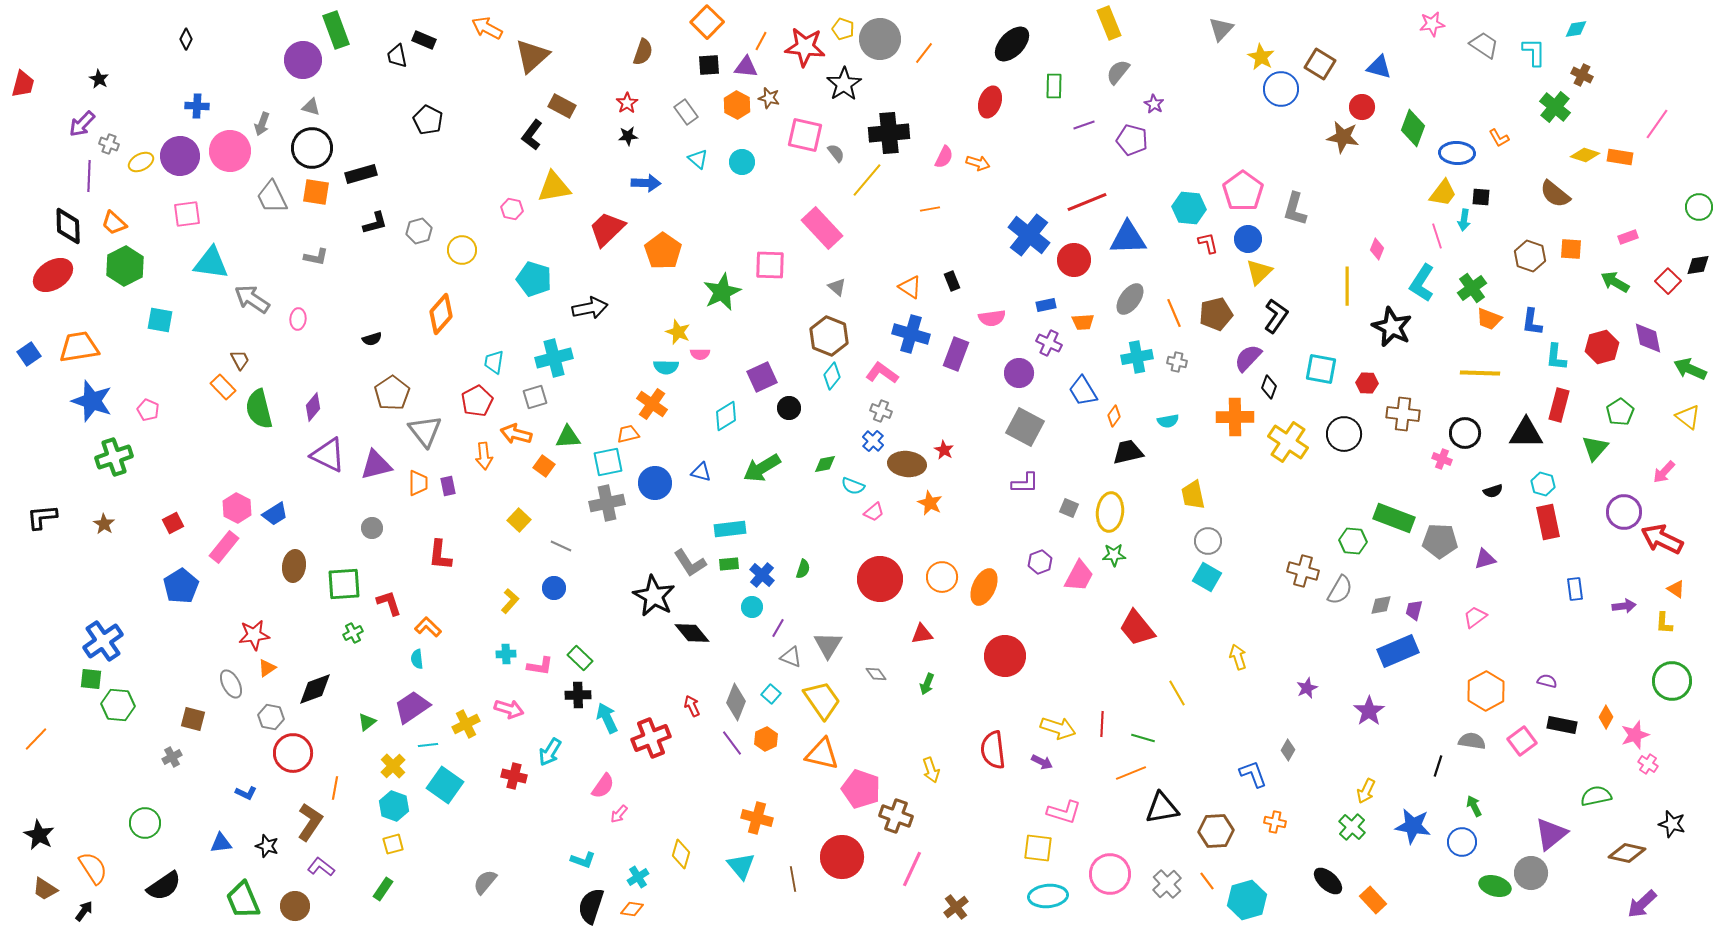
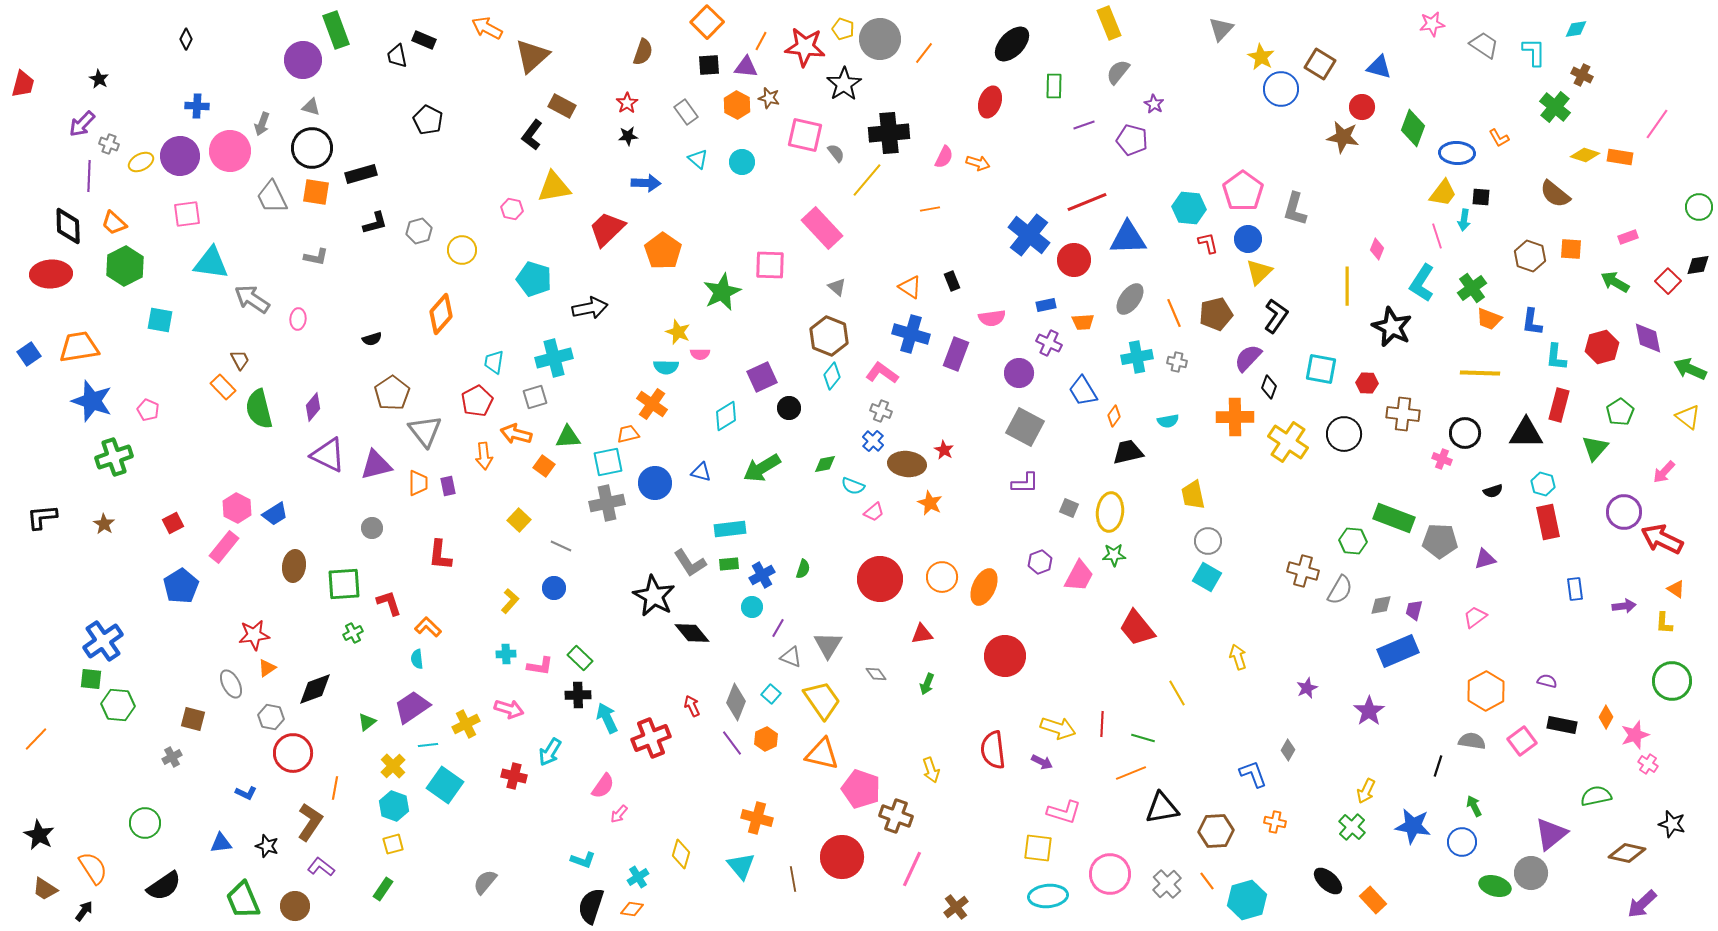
red ellipse at (53, 275): moved 2 px left, 1 px up; rotated 30 degrees clockwise
blue cross at (762, 575): rotated 20 degrees clockwise
